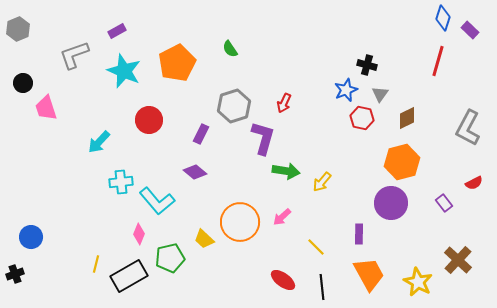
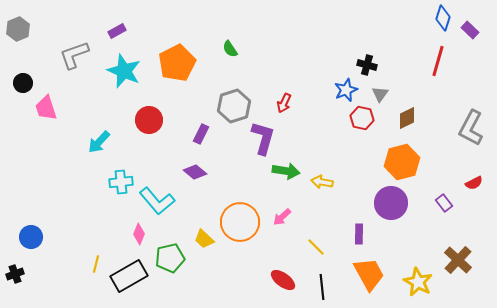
gray L-shape at (468, 128): moved 3 px right
yellow arrow at (322, 182): rotated 60 degrees clockwise
